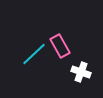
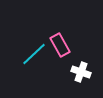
pink rectangle: moved 1 px up
